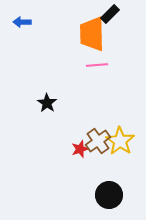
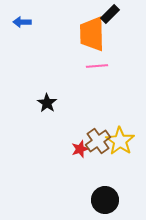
pink line: moved 1 px down
black circle: moved 4 px left, 5 px down
